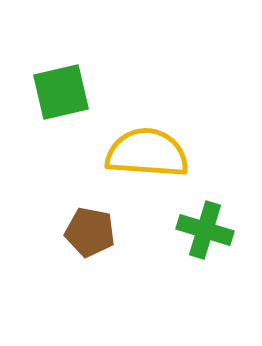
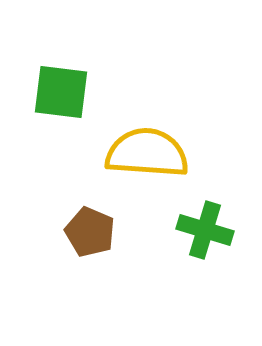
green square: rotated 20 degrees clockwise
brown pentagon: rotated 12 degrees clockwise
